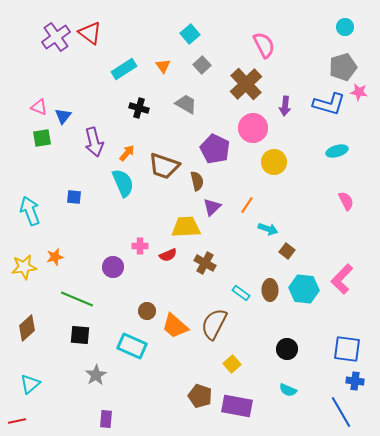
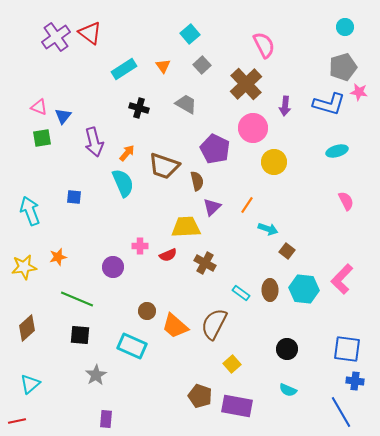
orange star at (55, 257): moved 3 px right
